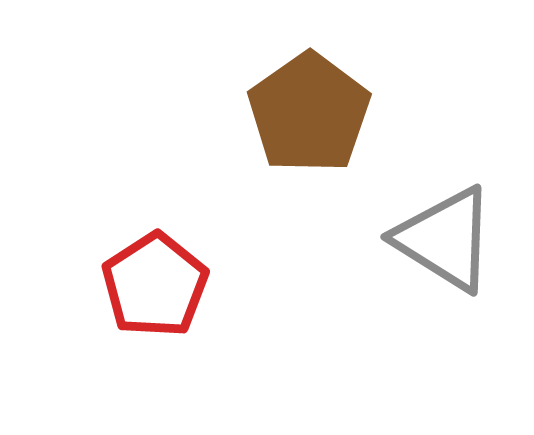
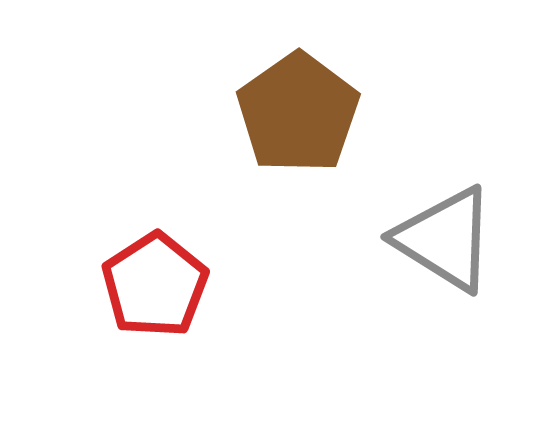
brown pentagon: moved 11 px left
